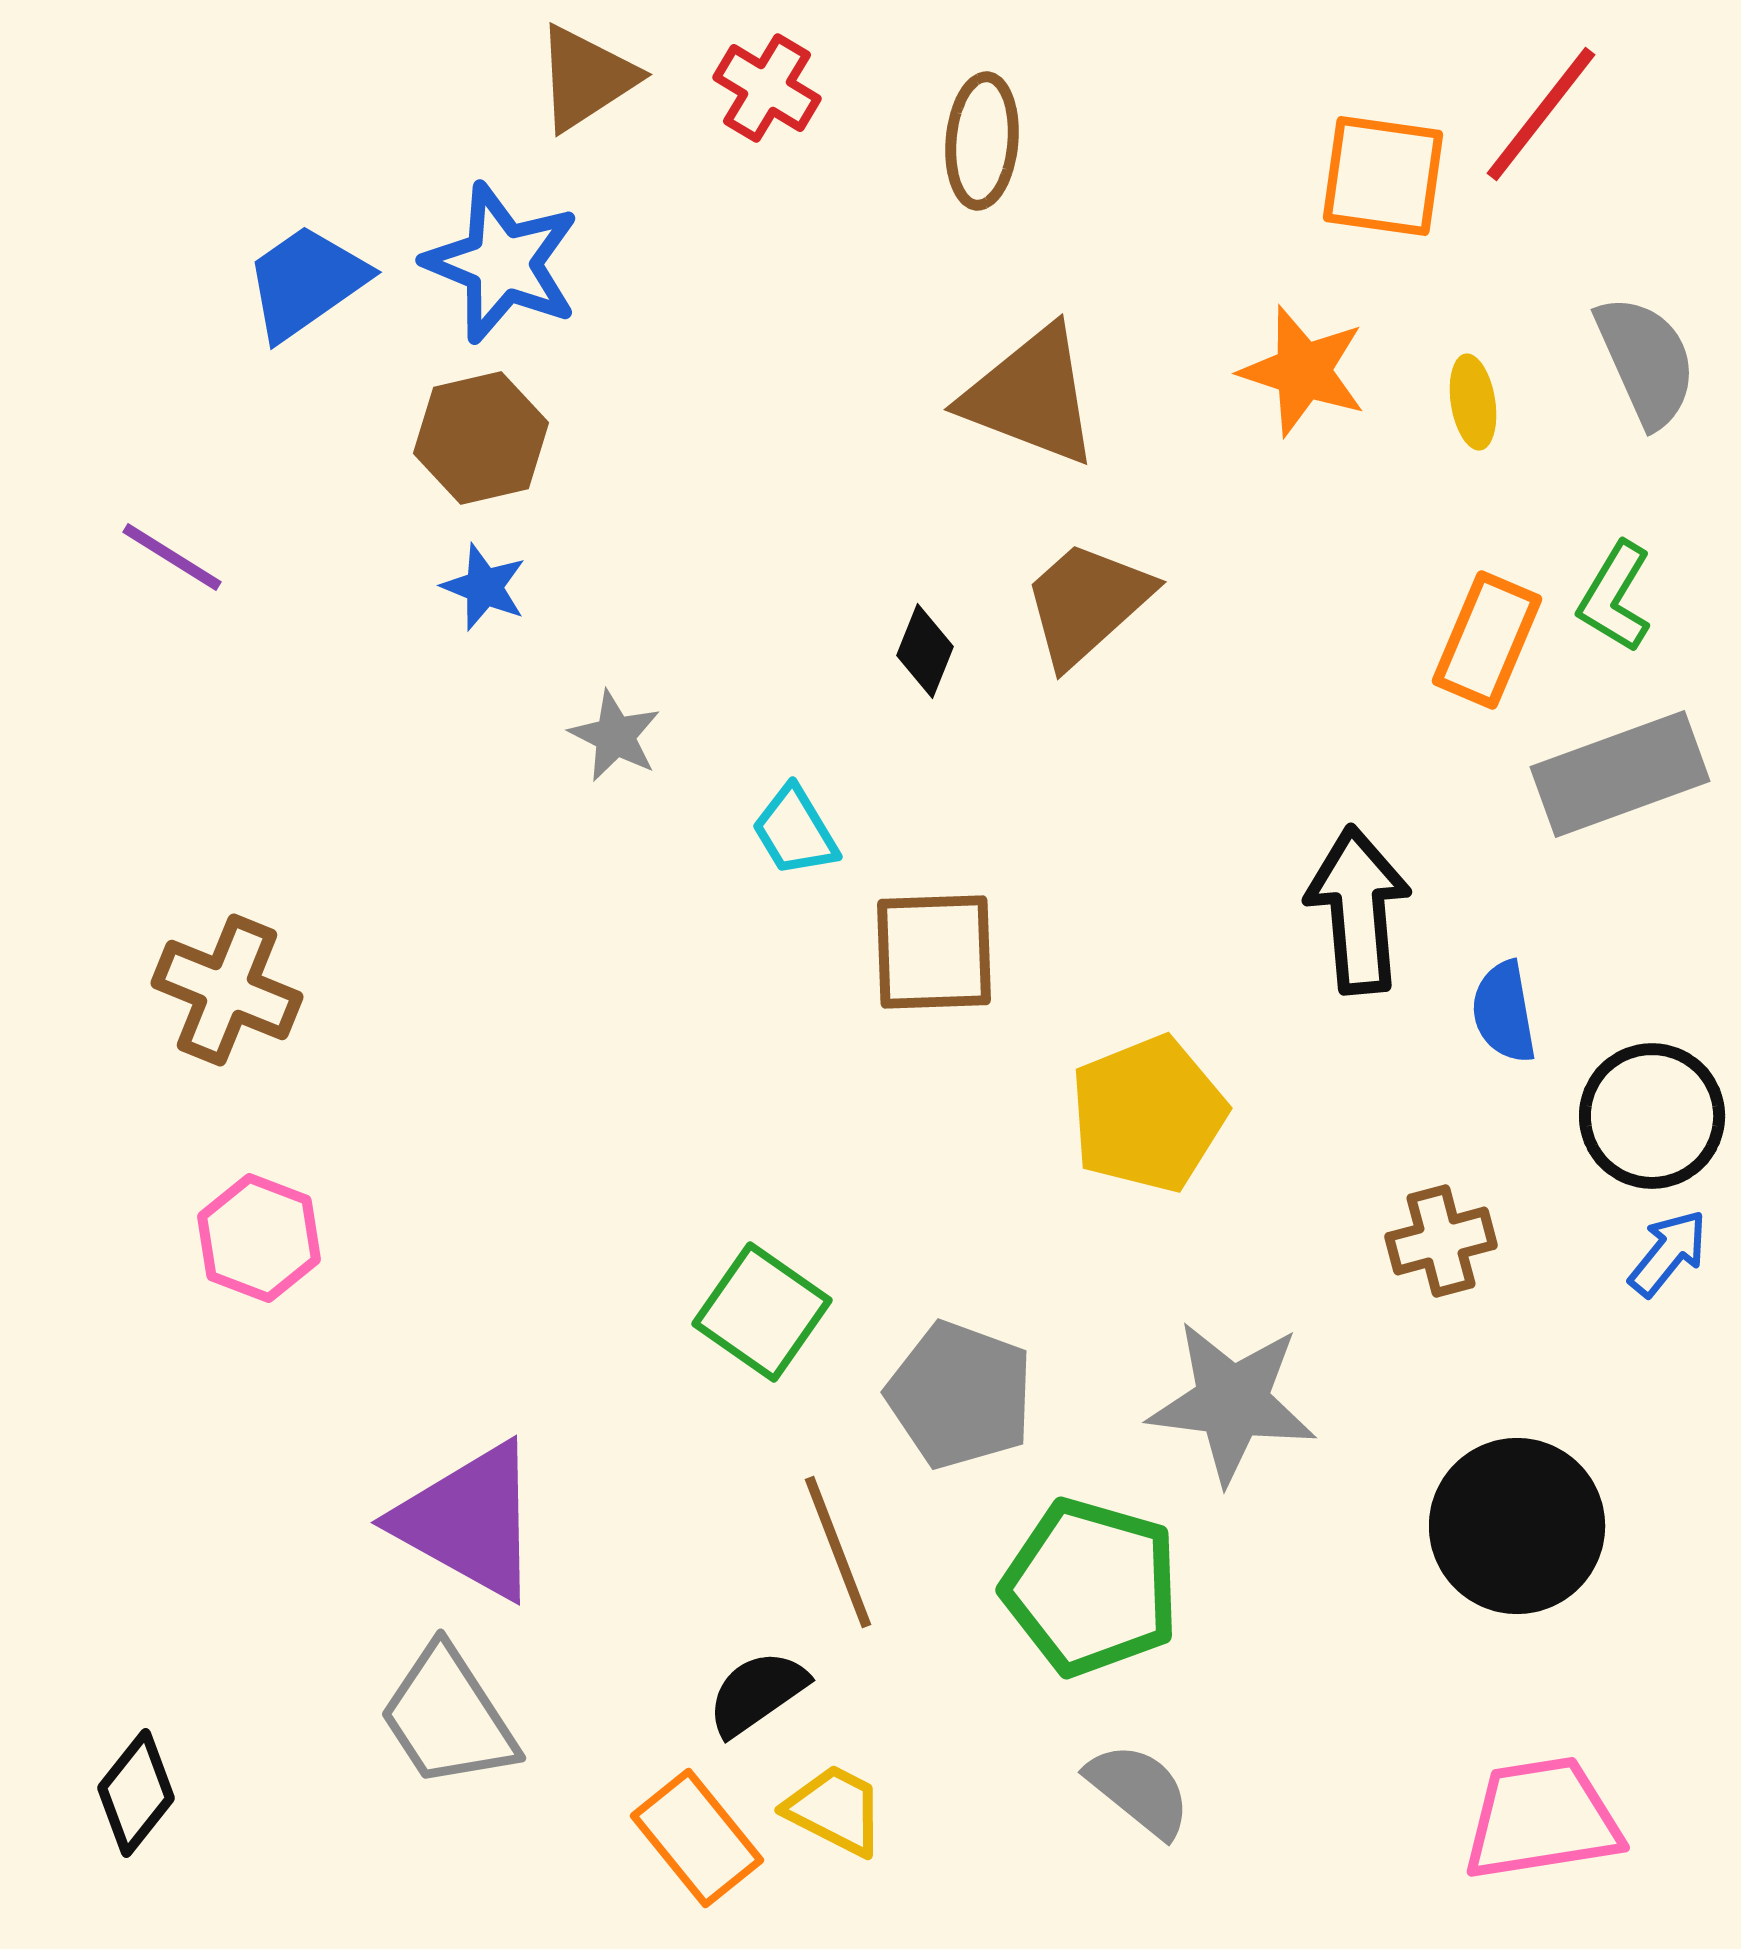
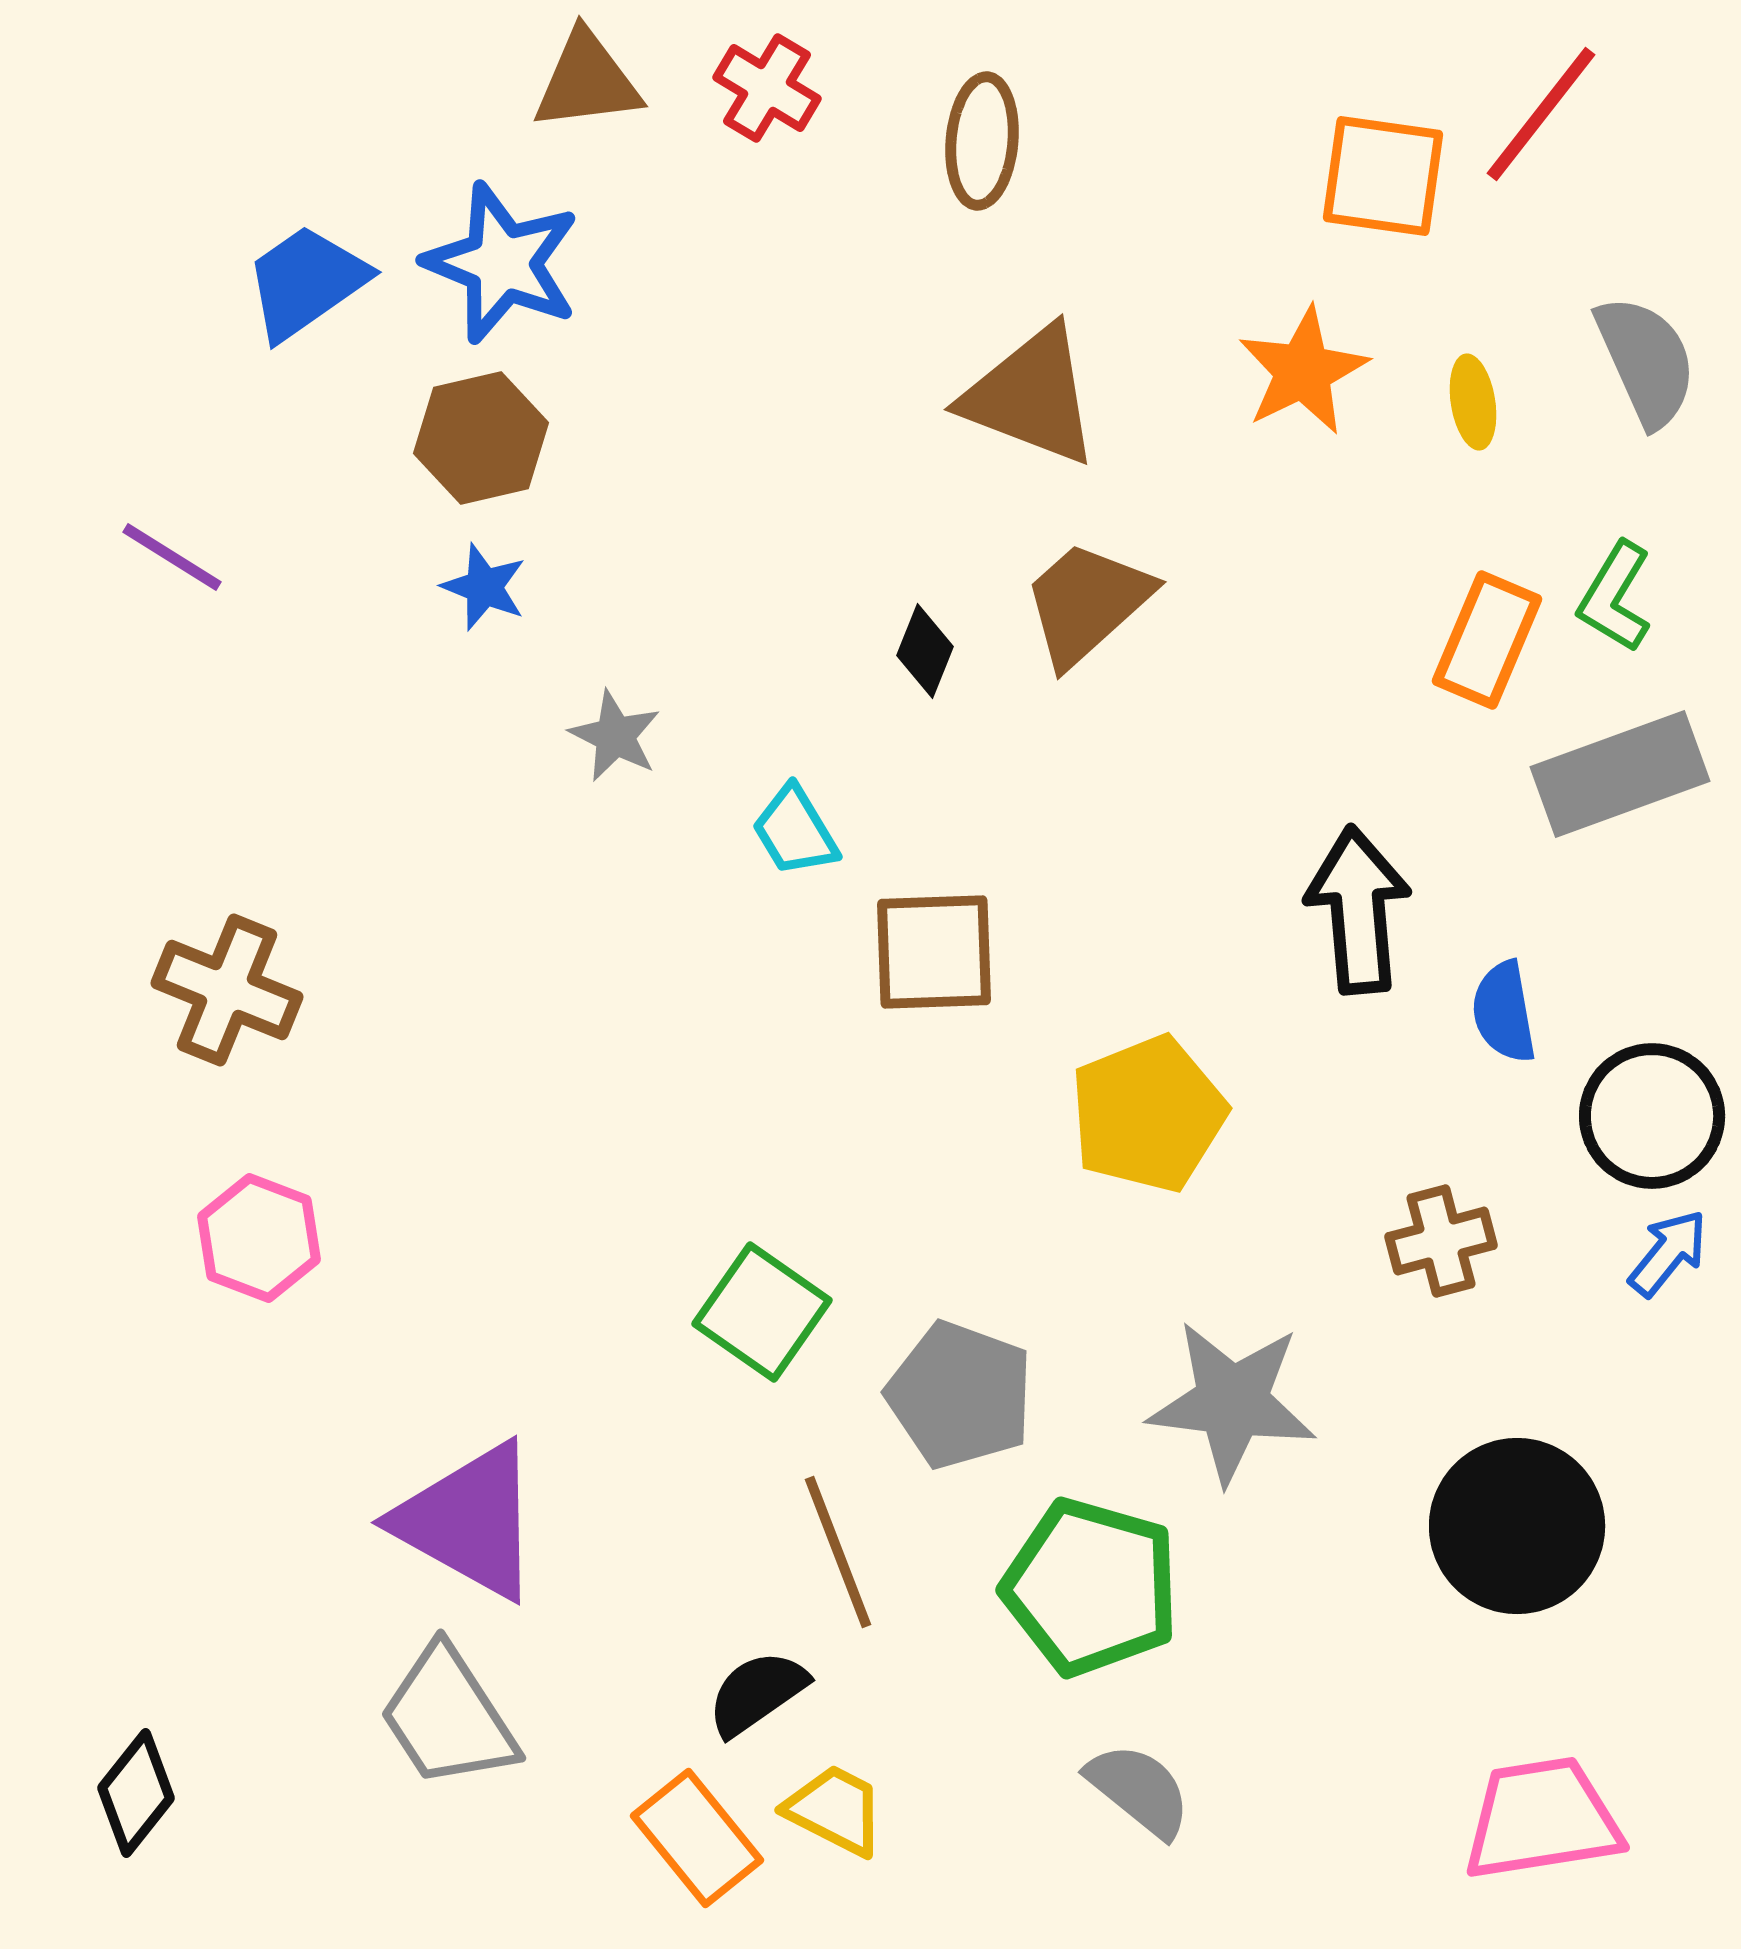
brown triangle at (586, 78): moved 1 px right, 3 px down; rotated 26 degrees clockwise
orange star at (1303, 371): rotated 28 degrees clockwise
